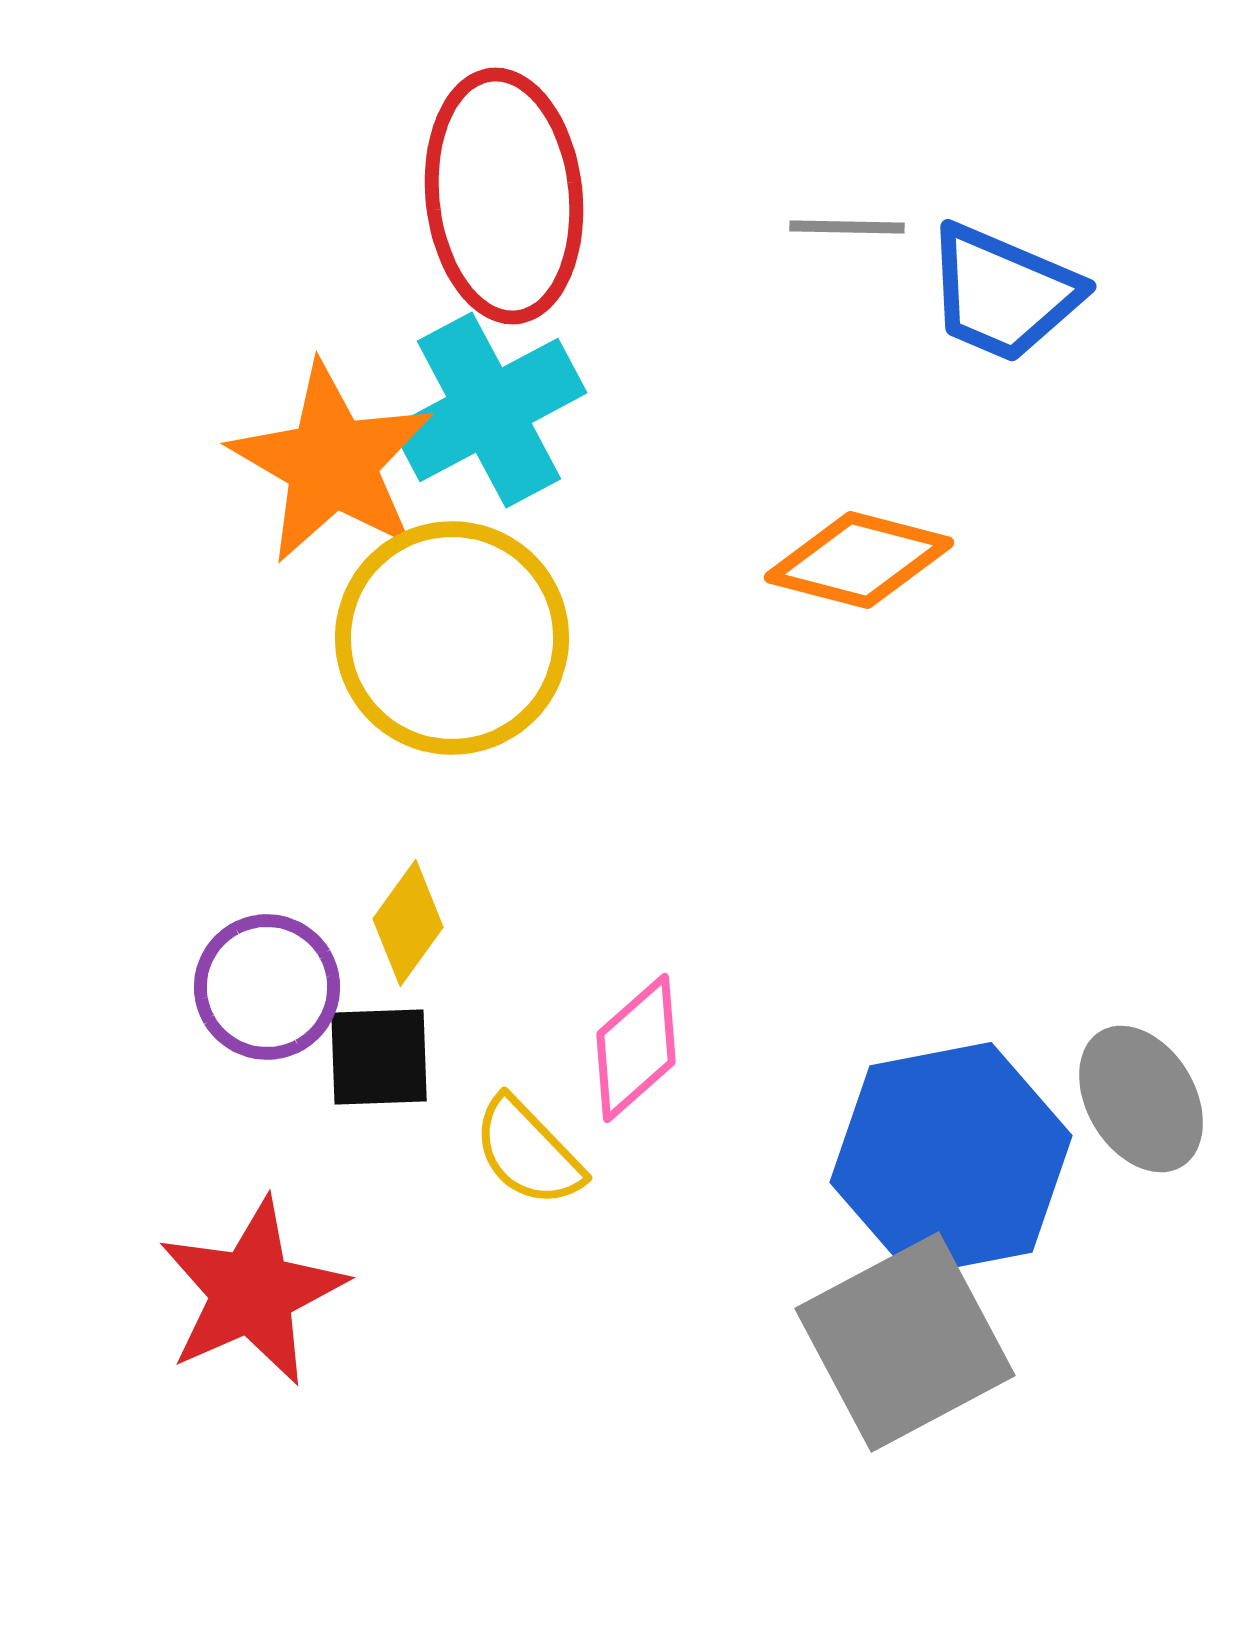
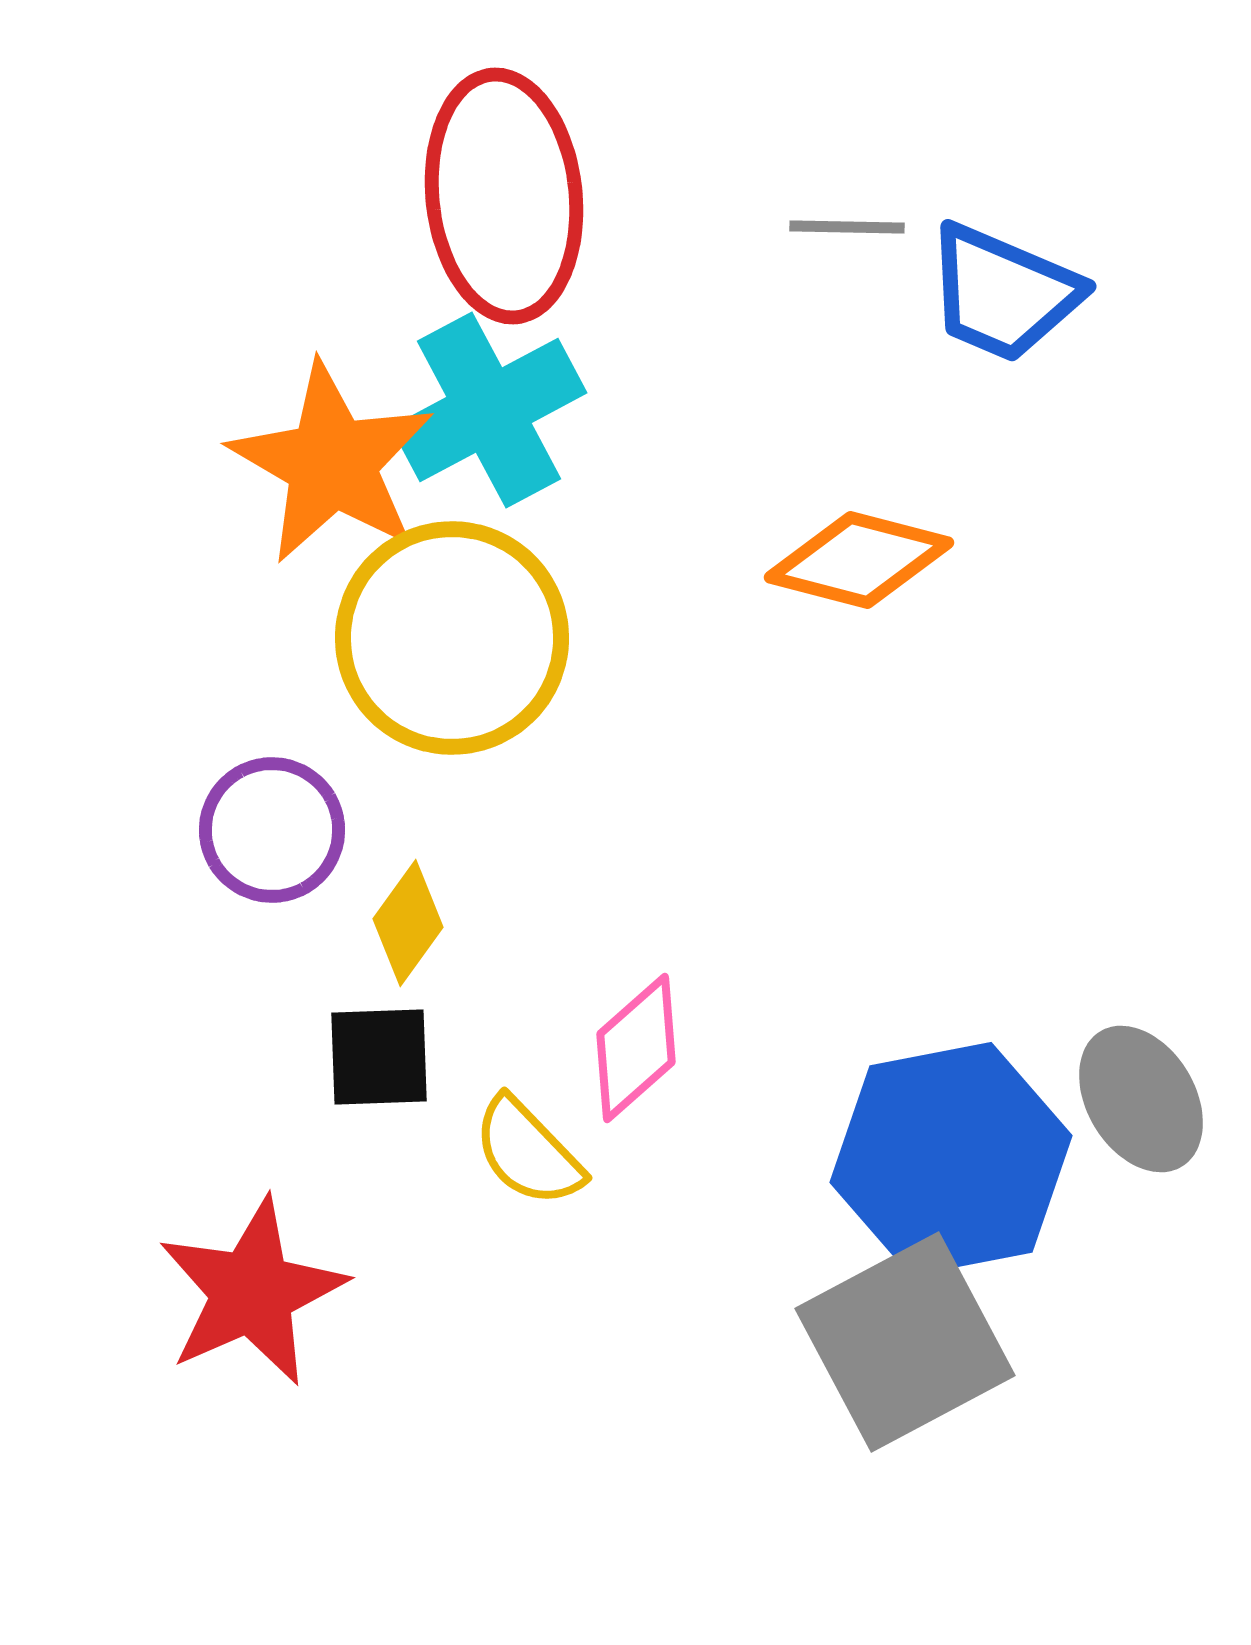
purple circle: moved 5 px right, 157 px up
